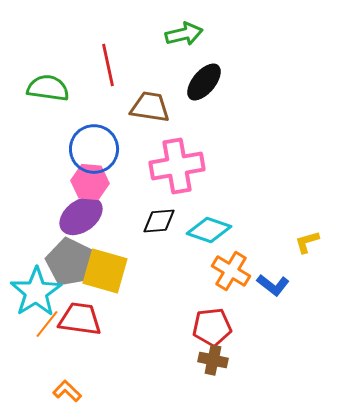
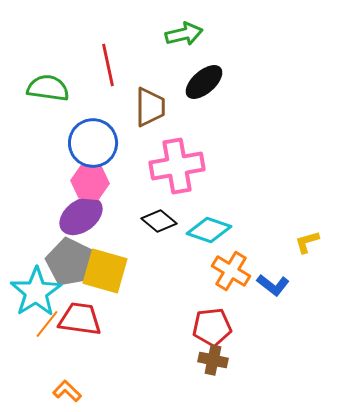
black ellipse: rotated 9 degrees clockwise
brown trapezoid: rotated 81 degrees clockwise
blue circle: moved 1 px left, 6 px up
black diamond: rotated 44 degrees clockwise
